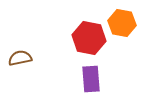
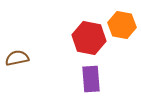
orange hexagon: moved 2 px down
brown semicircle: moved 3 px left
